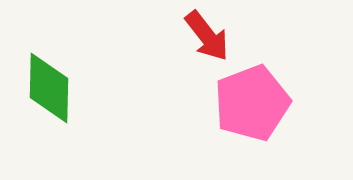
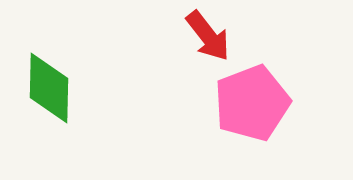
red arrow: moved 1 px right
